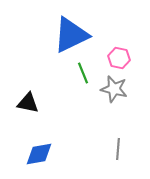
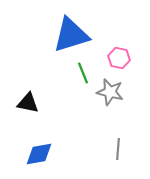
blue triangle: rotated 9 degrees clockwise
gray star: moved 4 px left, 3 px down
